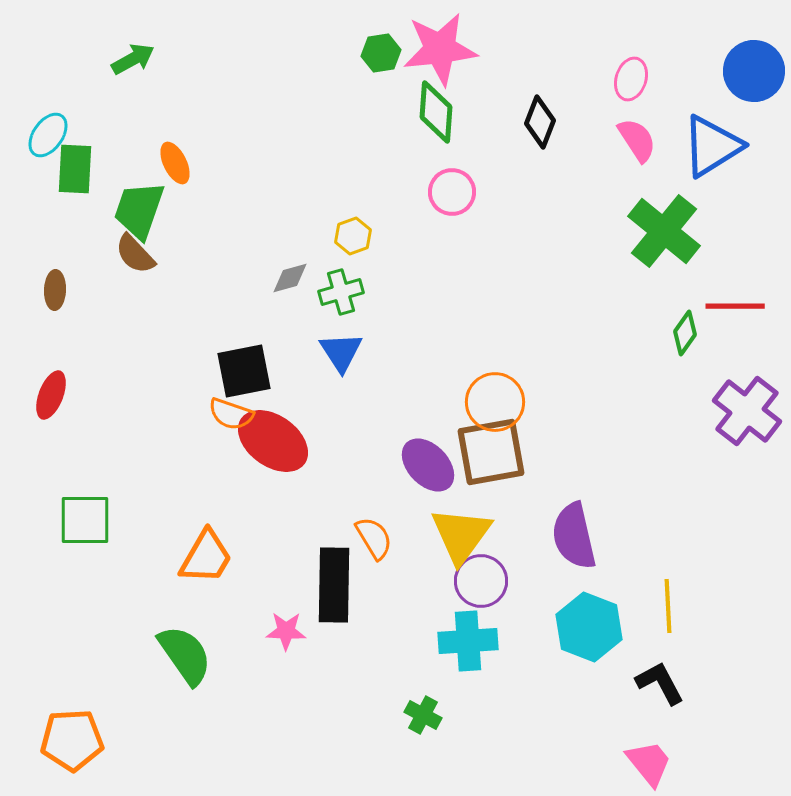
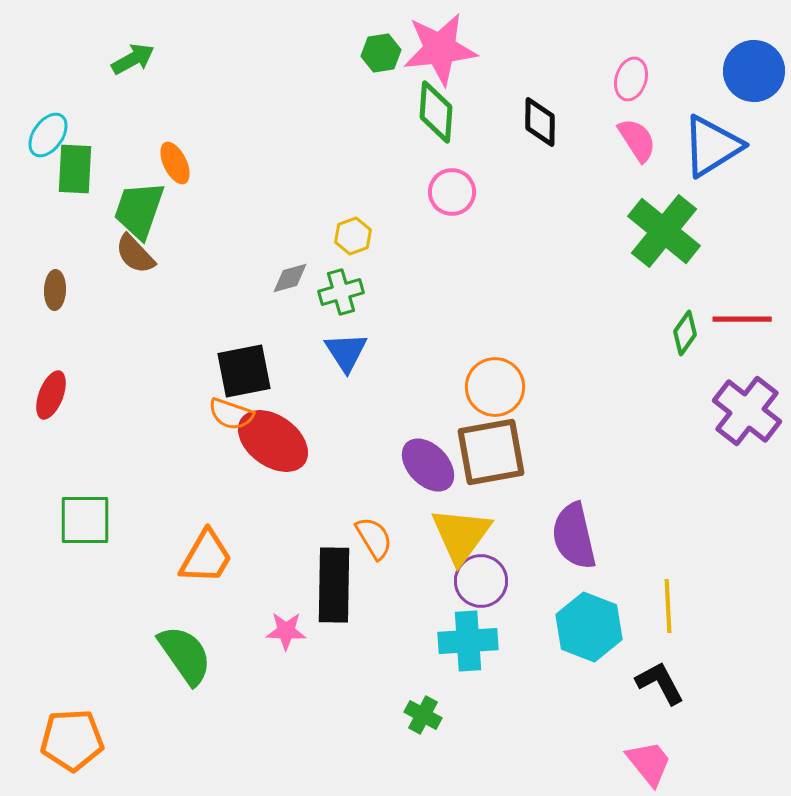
black diamond at (540, 122): rotated 21 degrees counterclockwise
red line at (735, 306): moved 7 px right, 13 px down
blue triangle at (341, 352): moved 5 px right
orange circle at (495, 402): moved 15 px up
